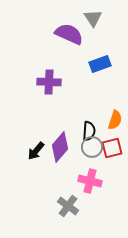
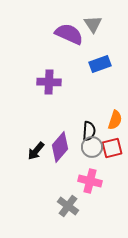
gray triangle: moved 6 px down
